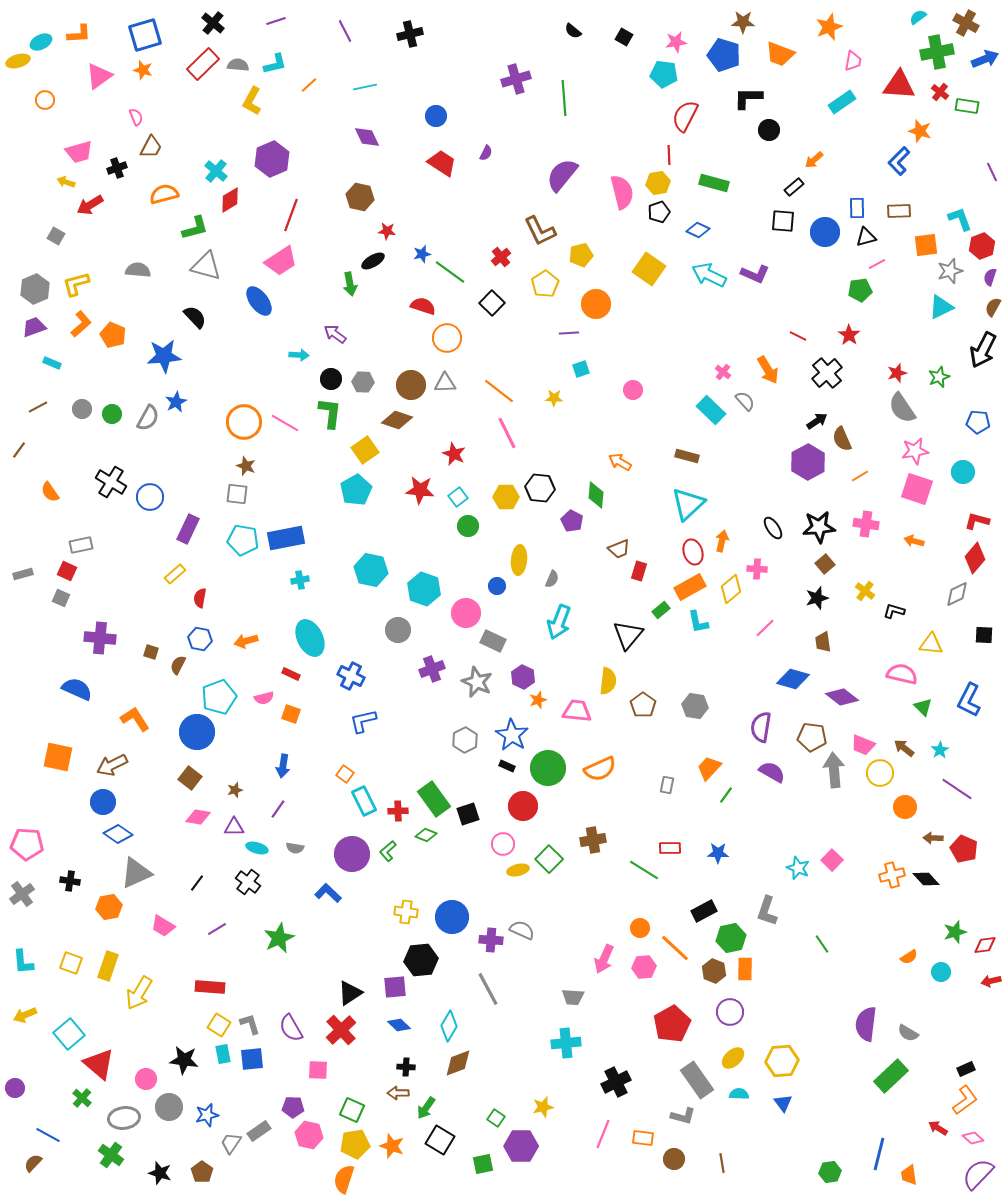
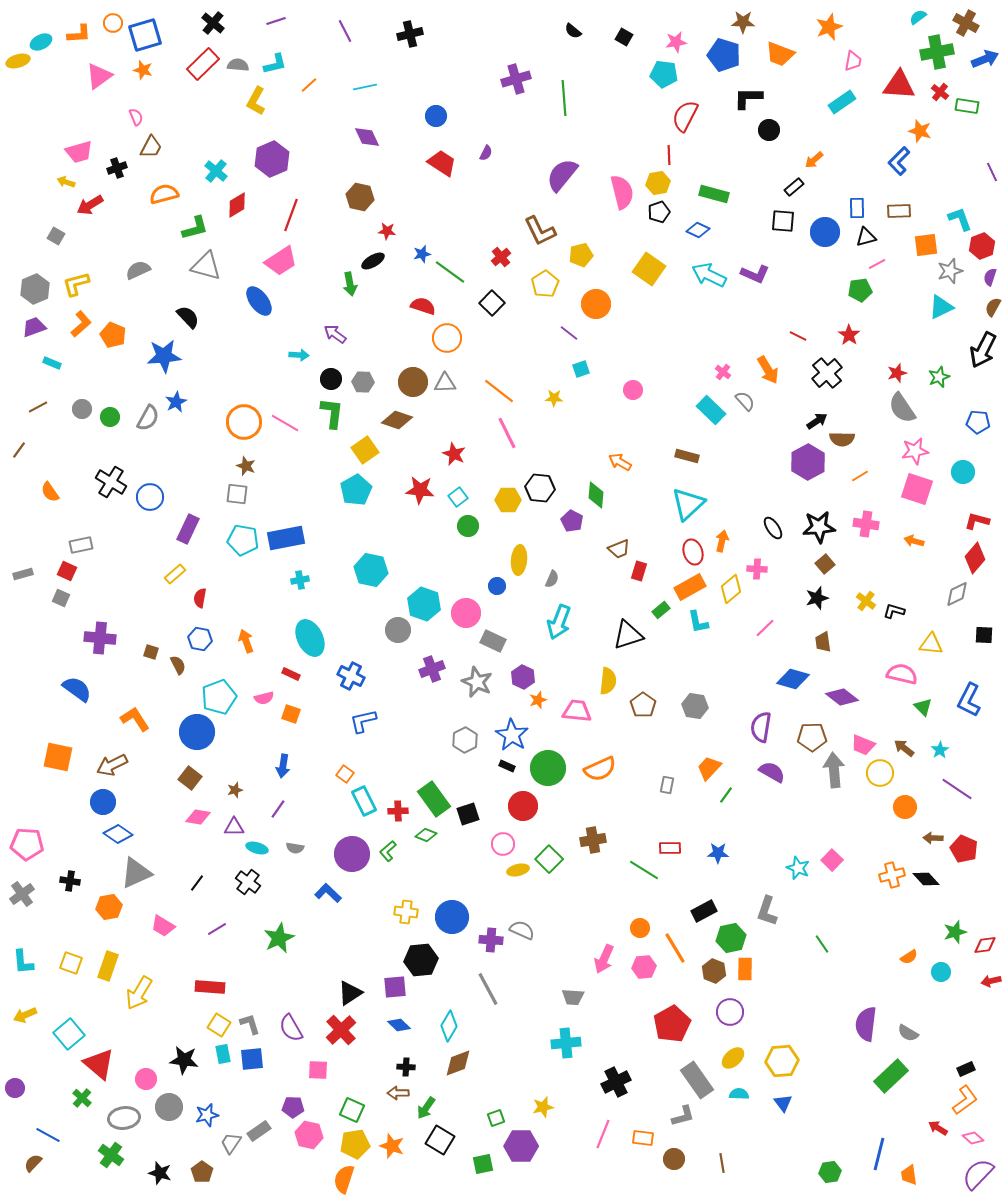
orange circle at (45, 100): moved 68 px right, 77 px up
yellow L-shape at (252, 101): moved 4 px right
green rectangle at (714, 183): moved 11 px down
red diamond at (230, 200): moved 7 px right, 5 px down
gray semicircle at (138, 270): rotated 30 degrees counterclockwise
black semicircle at (195, 317): moved 7 px left
purple line at (569, 333): rotated 42 degrees clockwise
brown circle at (411, 385): moved 2 px right, 3 px up
green L-shape at (330, 413): moved 2 px right
green circle at (112, 414): moved 2 px left, 3 px down
brown semicircle at (842, 439): rotated 65 degrees counterclockwise
yellow hexagon at (506, 497): moved 2 px right, 3 px down
cyan hexagon at (424, 589): moved 15 px down
yellow cross at (865, 591): moved 1 px right, 10 px down
black triangle at (628, 635): rotated 32 degrees clockwise
orange arrow at (246, 641): rotated 85 degrees clockwise
brown semicircle at (178, 665): rotated 126 degrees clockwise
blue semicircle at (77, 689): rotated 12 degrees clockwise
brown pentagon at (812, 737): rotated 8 degrees counterclockwise
orange line at (675, 948): rotated 16 degrees clockwise
gray L-shape at (683, 1116): rotated 30 degrees counterclockwise
green square at (496, 1118): rotated 36 degrees clockwise
